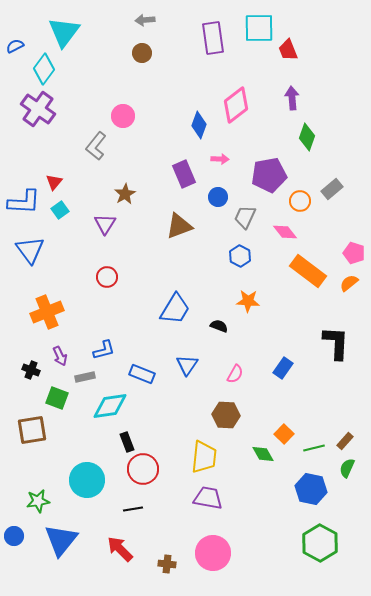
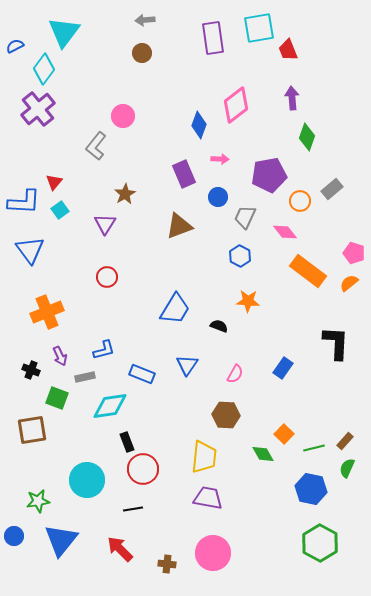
cyan square at (259, 28): rotated 8 degrees counterclockwise
purple cross at (38, 109): rotated 16 degrees clockwise
